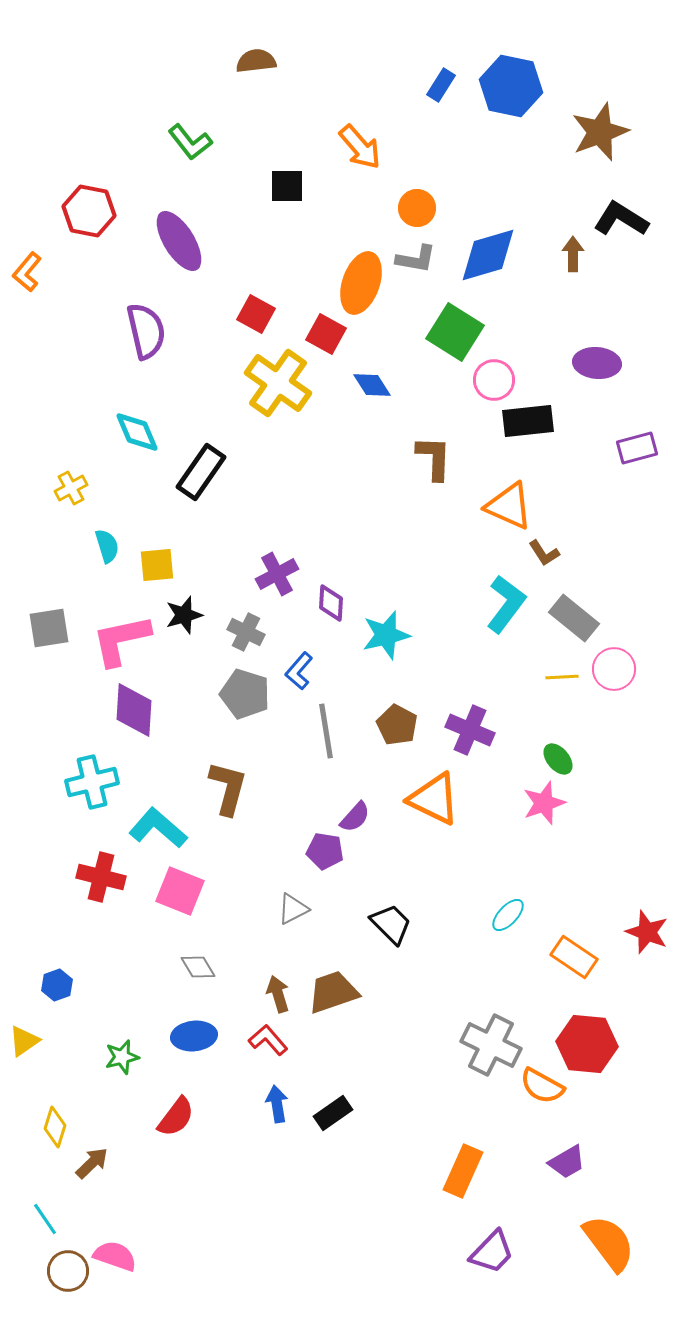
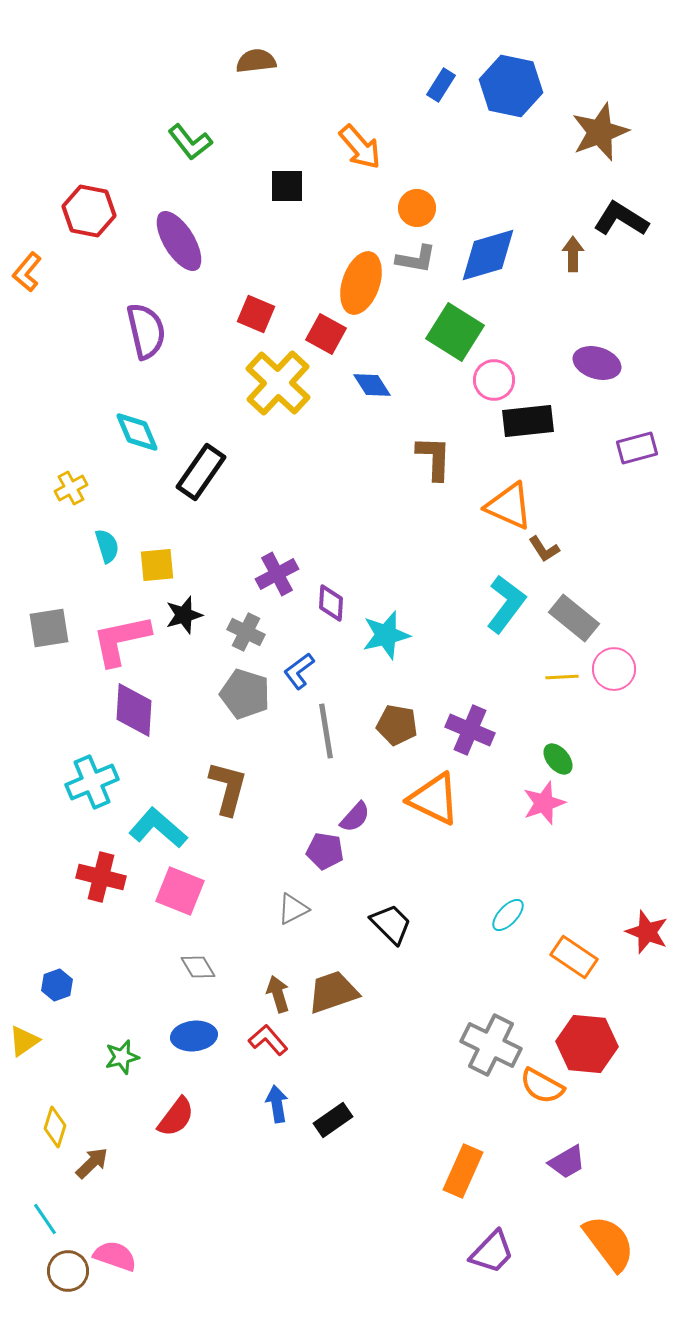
red square at (256, 314): rotated 6 degrees counterclockwise
purple ellipse at (597, 363): rotated 12 degrees clockwise
yellow cross at (278, 383): rotated 8 degrees clockwise
brown L-shape at (544, 553): moved 4 px up
blue L-shape at (299, 671): rotated 12 degrees clockwise
brown pentagon at (397, 725): rotated 18 degrees counterclockwise
cyan cross at (92, 782): rotated 9 degrees counterclockwise
black rectangle at (333, 1113): moved 7 px down
